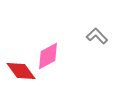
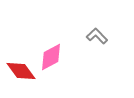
pink diamond: moved 3 px right, 1 px down
